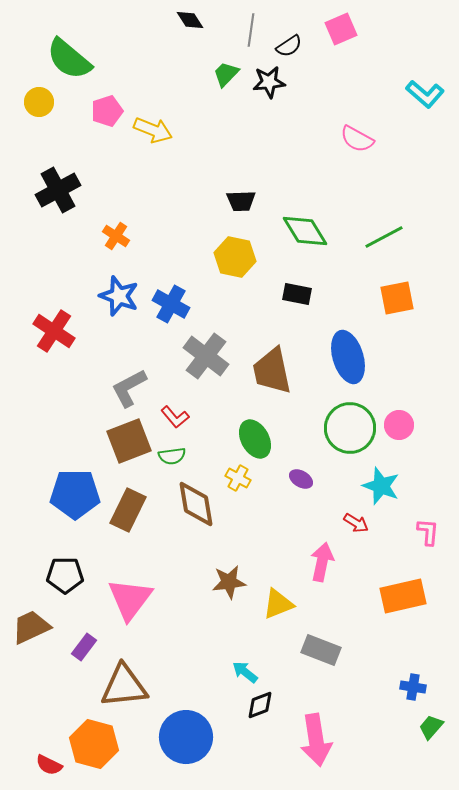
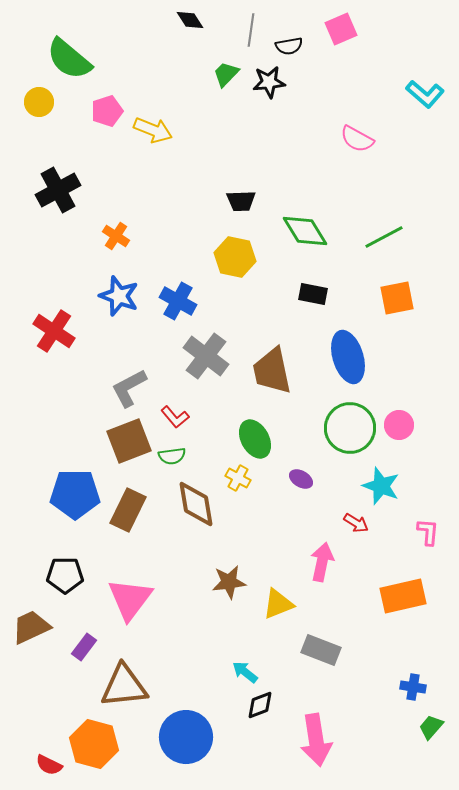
black semicircle at (289, 46): rotated 24 degrees clockwise
black rectangle at (297, 294): moved 16 px right
blue cross at (171, 304): moved 7 px right, 3 px up
